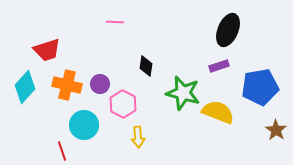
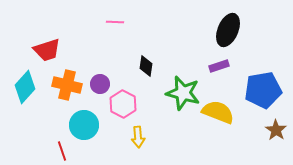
blue pentagon: moved 3 px right, 3 px down
